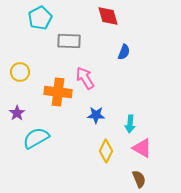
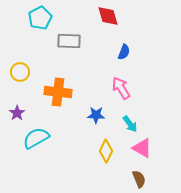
pink arrow: moved 36 px right, 10 px down
cyan arrow: rotated 42 degrees counterclockwise
